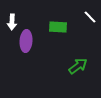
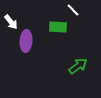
white line: moved 17 px left, 7 px up
white arrow: moved 1 px left; rotated 42 degrees counterclockwise
